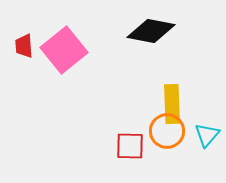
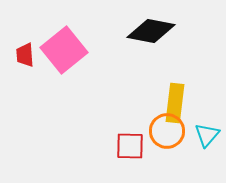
red trapezoid: moved 1 px right, 9 px down
yellow rectangle: moved 3 px right, 1 px up; rotated 9 degrees clockwise
